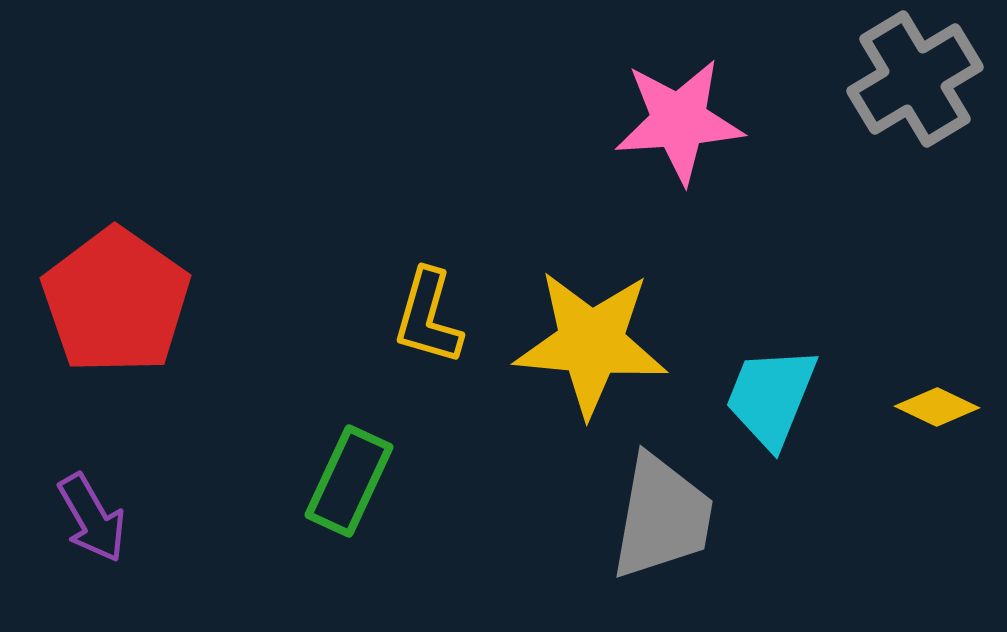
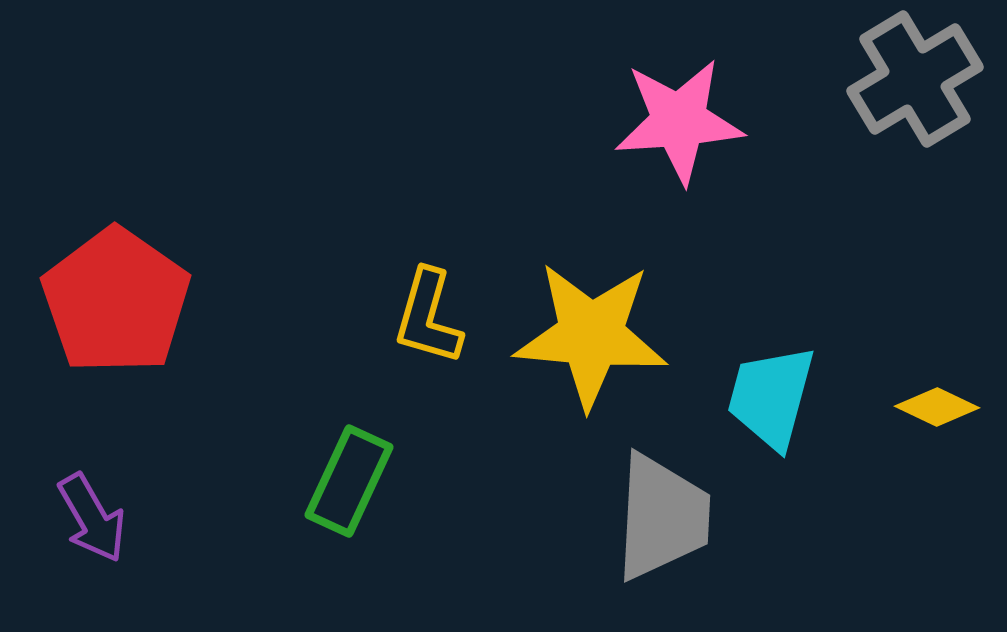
yellow star: moved 8 px up
cyan trapezoid: rotated 7 degrees counterclockwise
gray trapezoid: rotated 7 degrees counterclockwise
